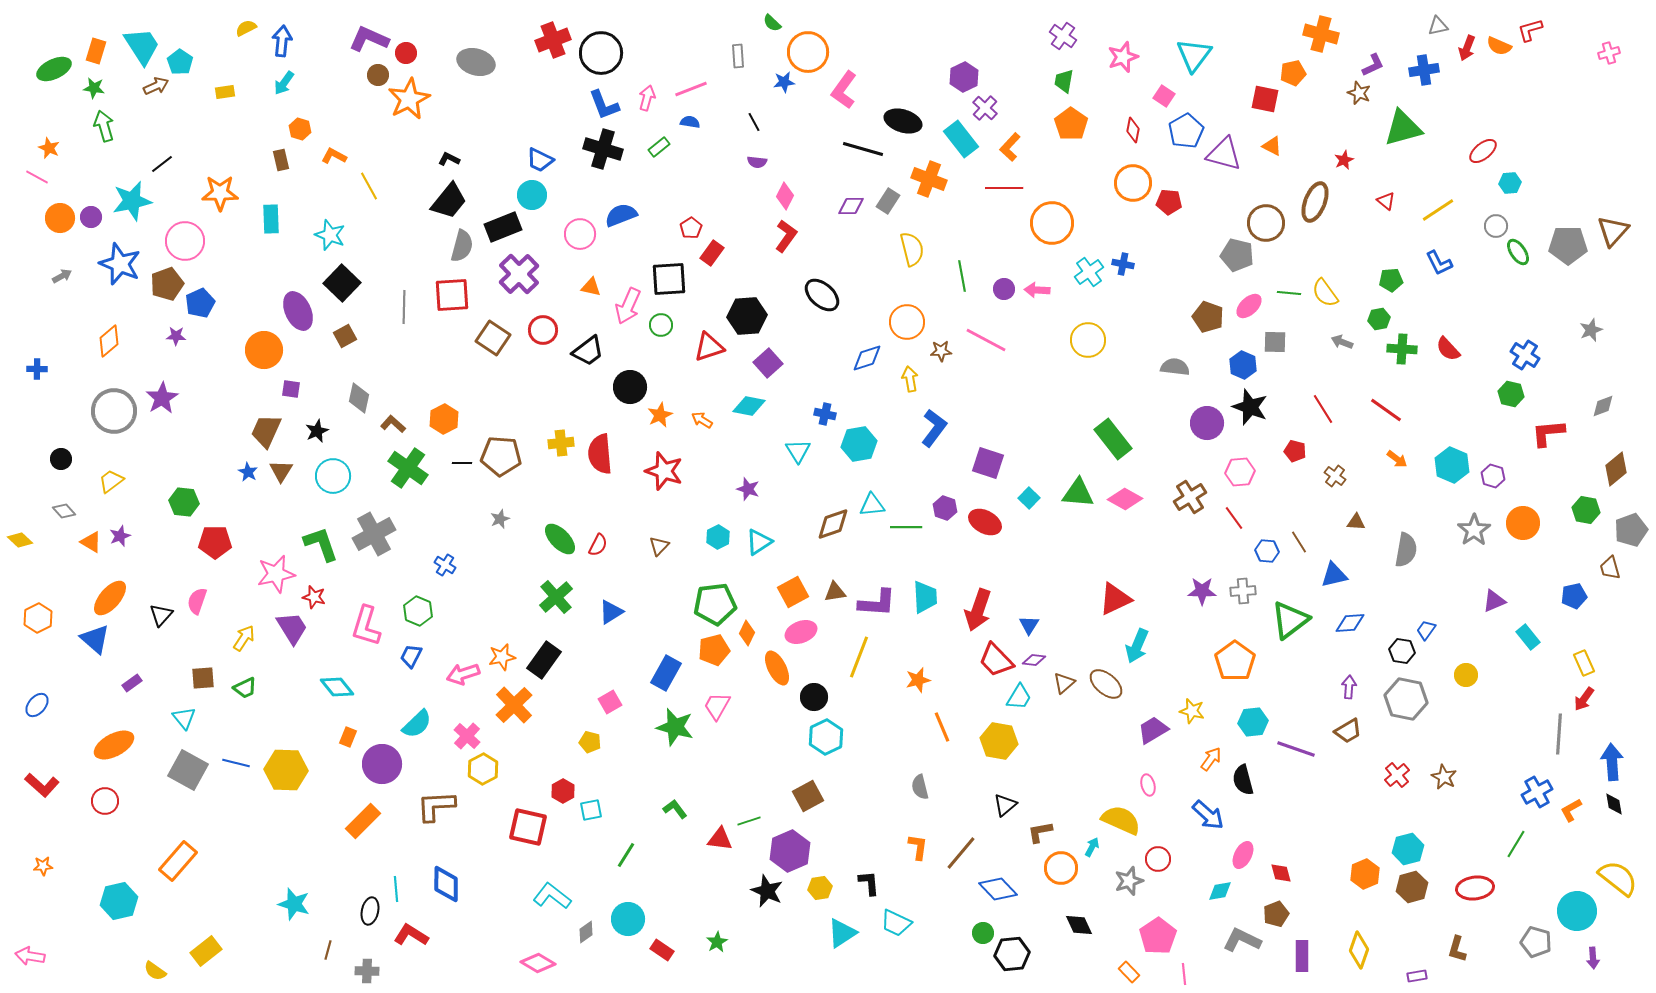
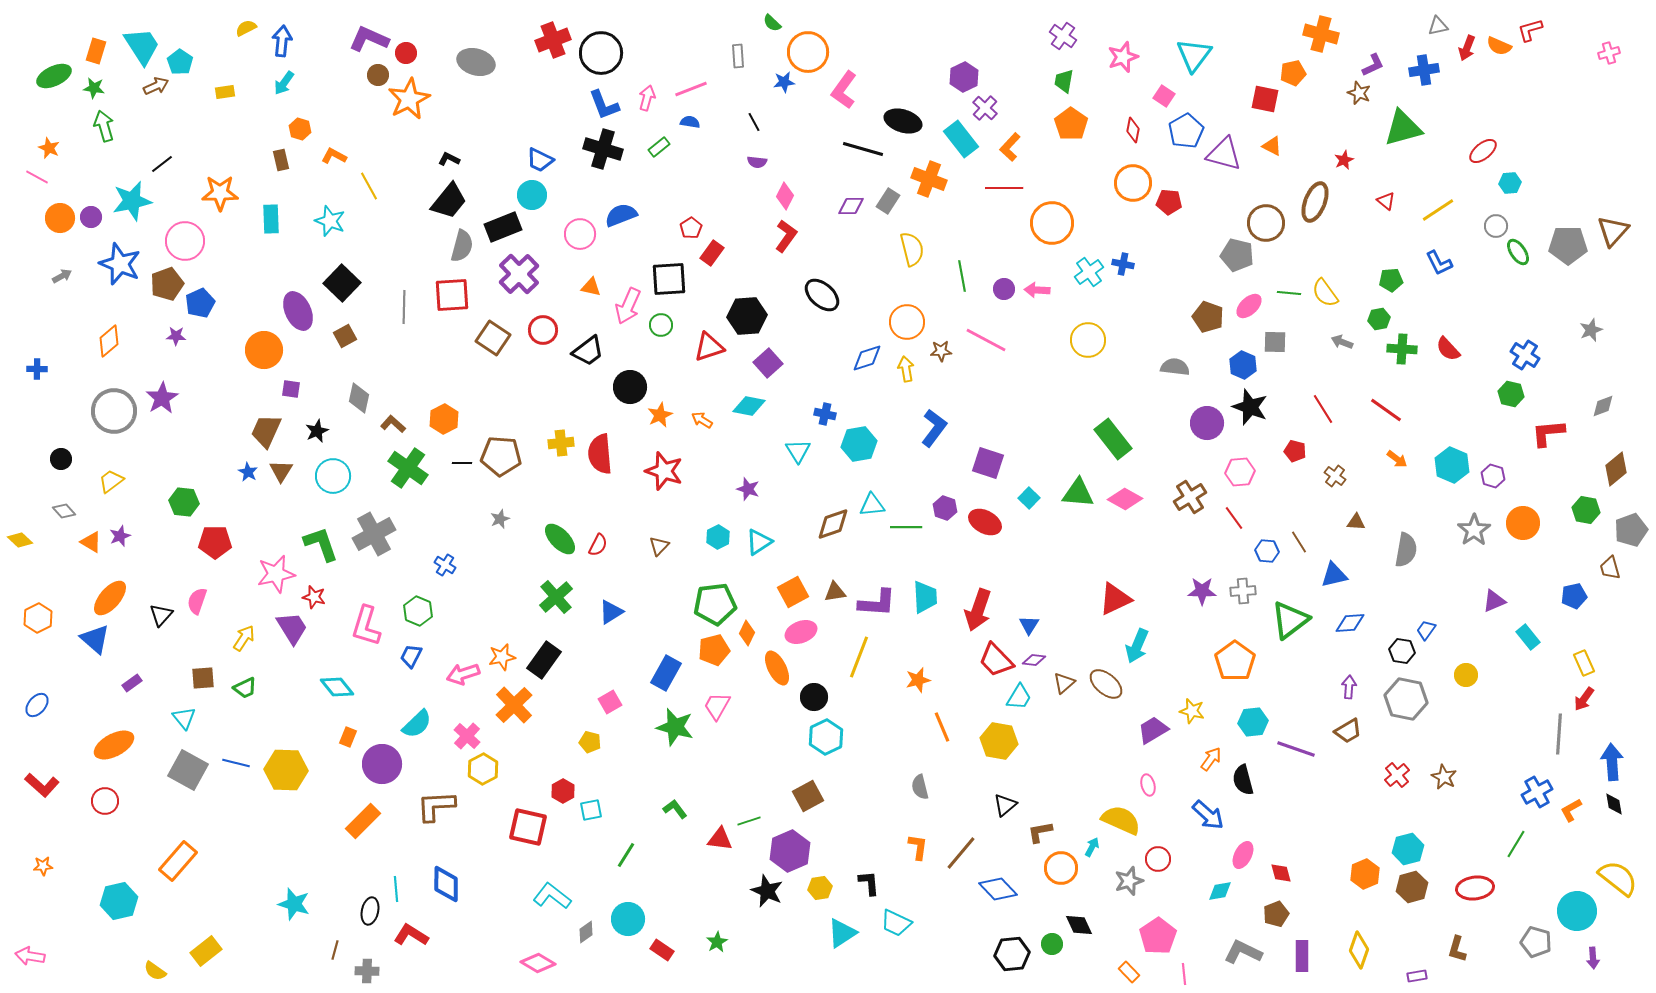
green ellipse at (54, 69): moved 7 px down
cyan star at (330, 235): moved 14 px up
yellow arrow at (910, 379): moved 4 px left, 10 px up
green circle at (983, 933): moved 69 px right, 11 px down
gray L-shape at (1242, 940): moved 1 px right, 12 px down
brown line at (328, 950): moved 7 px right
